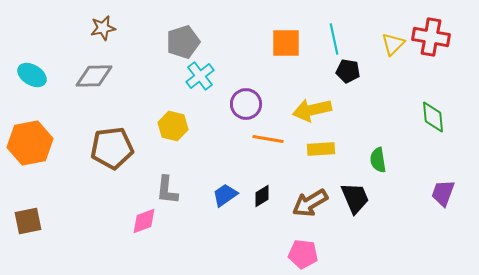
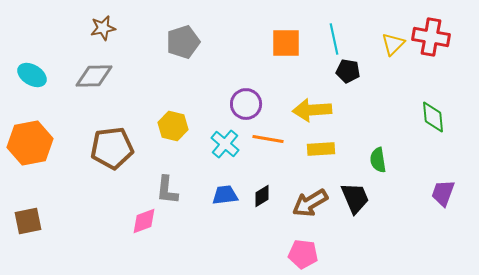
cyan cross: moved 25 px right, 68 px down; rotated 12 degrees counterclockwise
yellow arrow: rotated 9 degrees clockwise
blue trapezoid: rotated 28 degrees clockwise
